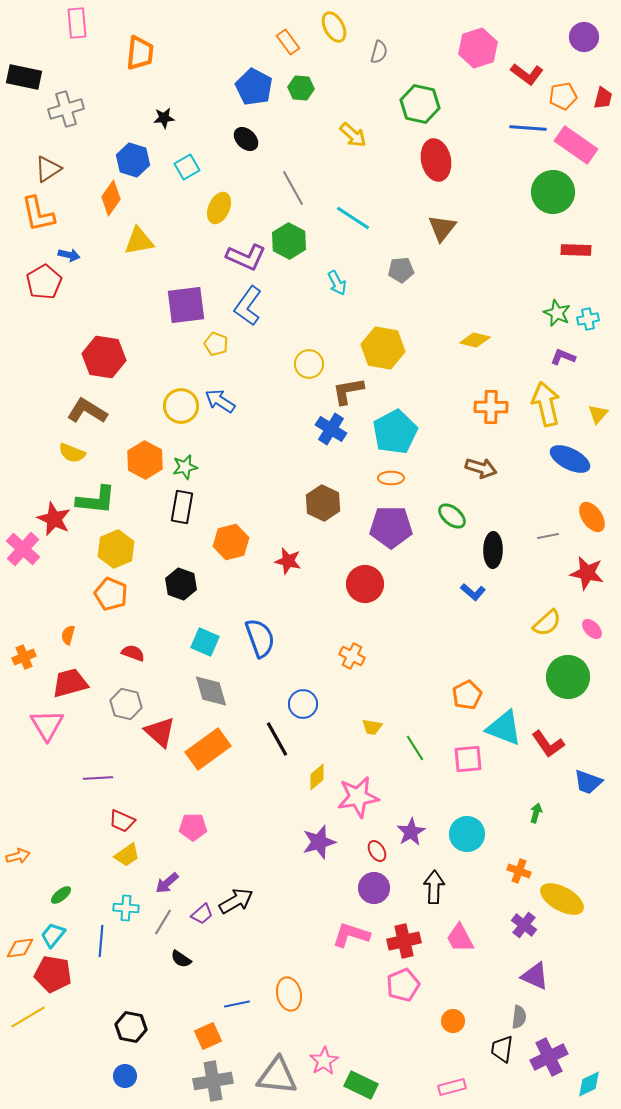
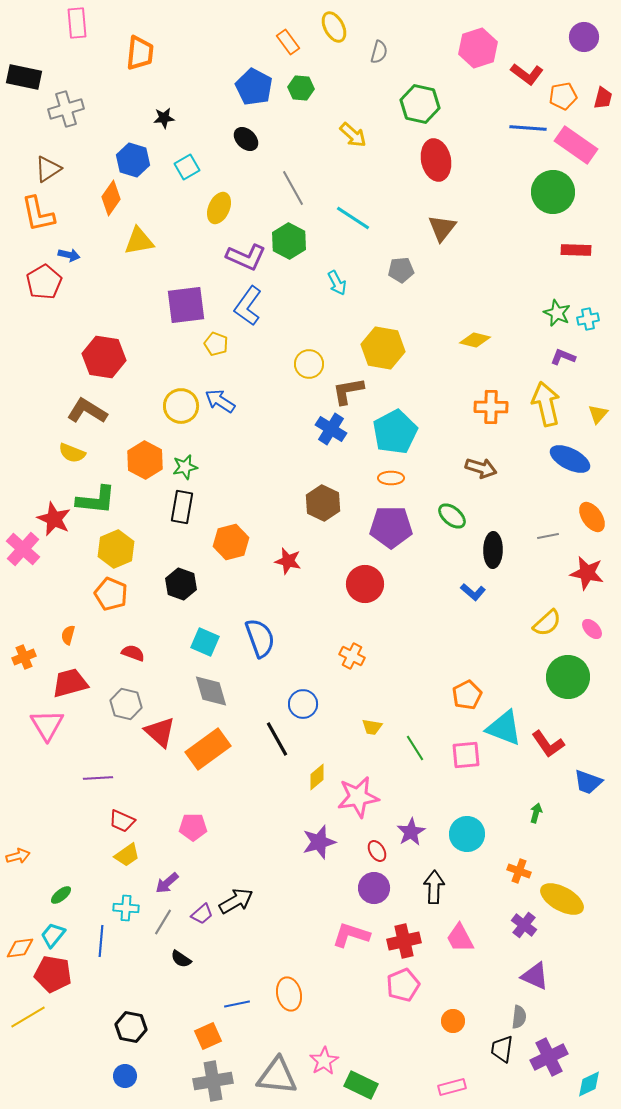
pink square at (468, 759): moved 2 px left, 4 px up
